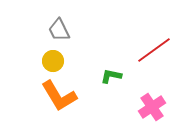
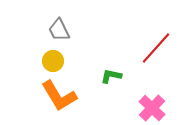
red line: moved 2 px right, 2 px up; rotated 12 degrees counterclockwise
pink cross: moved 1 px down; rotated 12 degrees counterclockwise
